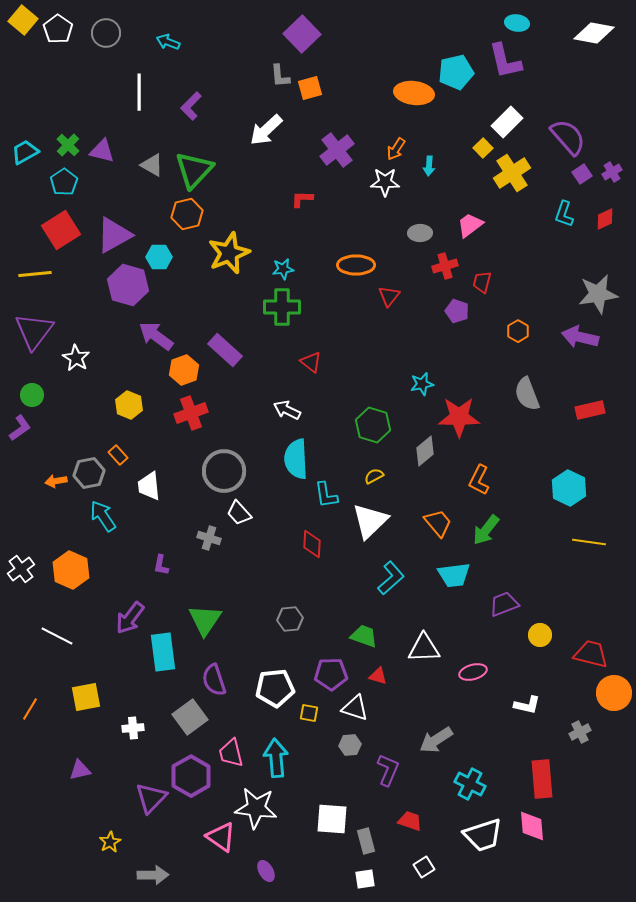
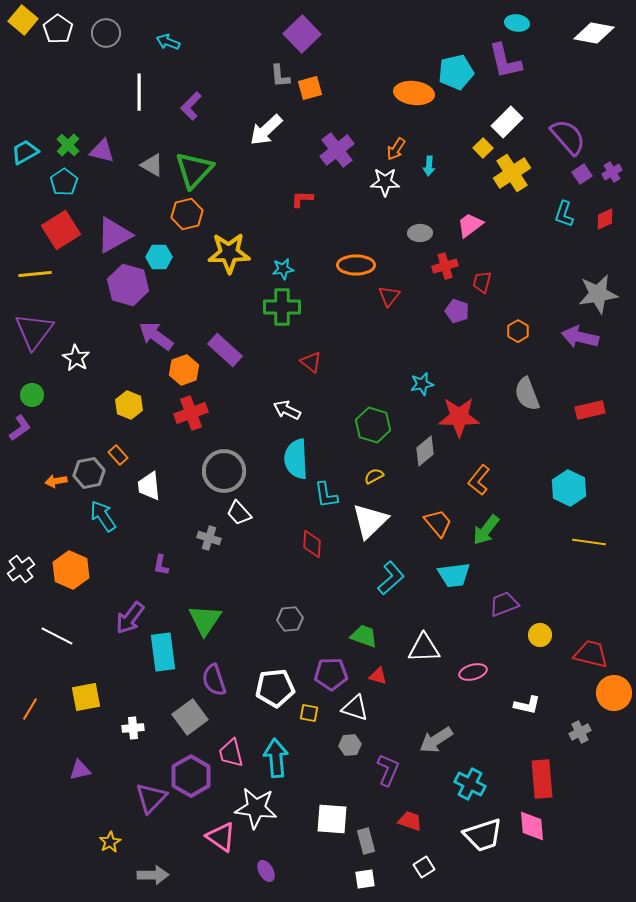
yellow star at (229, 253): rotated 21 degrees clockwise
orange L-shape at (479, 480): rotated 12 degrees clockwise
